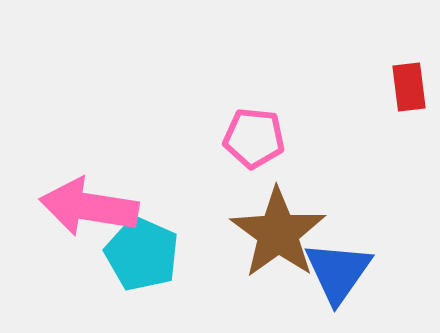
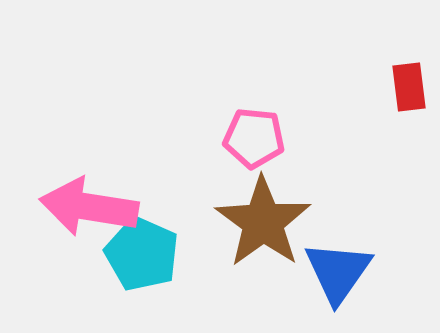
brown star: moved 15 px left, 11 px up
